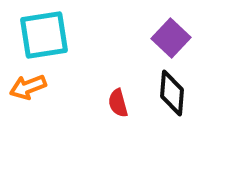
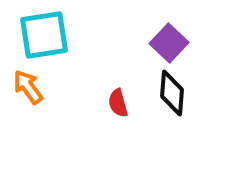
purple square: moved 2 px left, 5 px down
orange arrow: rotated 75 degrees clockwise
